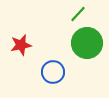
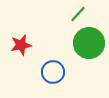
green circle: moved 2 px right
